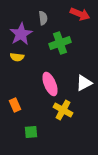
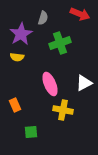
gray semicircle: rotated 24 degrees clockwise
yellow cross: rotated 18 degrees counterclockwise
